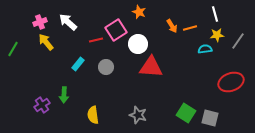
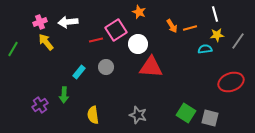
white arrow: rotated 48 degrees counterclockwise
cyan rectangle: moved 1 px right, 8 px down
purple cross: moved 2 px left
